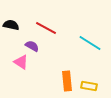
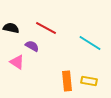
black semicircle: moved 3 px down
pink triangle: moved 4 px left
yellow rectangle: moved 5 px up
